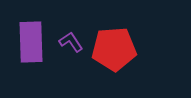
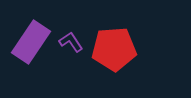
purple rectangle: rotated 36 degrees clockwise
